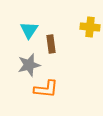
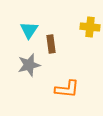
orange L-shape: moved 21 px right
